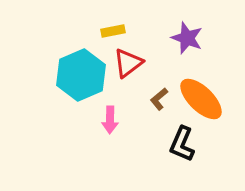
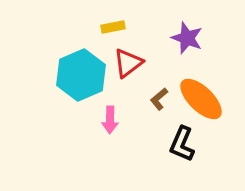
yellow rectangle: moved 4 px up
